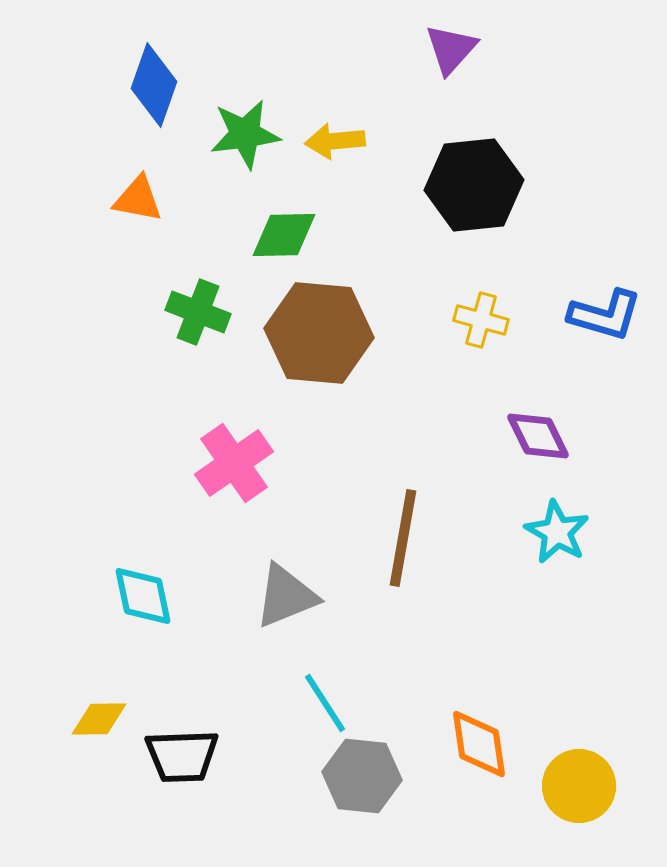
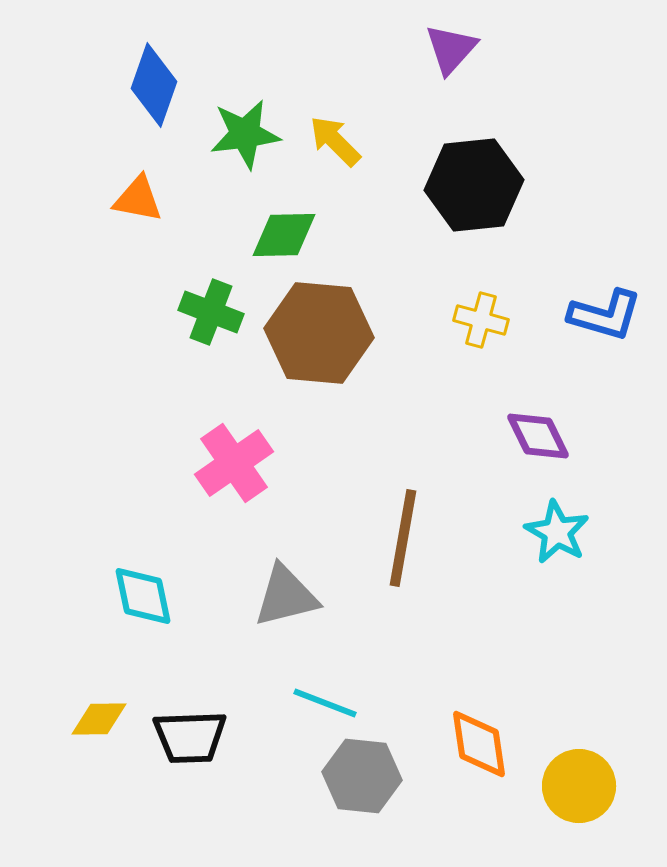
yellow arrow: rotated 50 degrees clockwise
green cross: moved 13 px right
gray triangle: rotated 8 degrees clockwise
cyan line: rotated 36 degrees counterclockwise
black trapezoid: moved 8 px right, 19 px up
